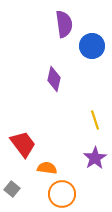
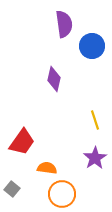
red trapezoid: moved 1 px left, 2 px up; rotated 72 degrees clockwise
